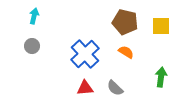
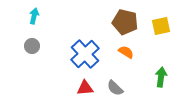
yellow square: rotated 12 degrees counterclockwise
